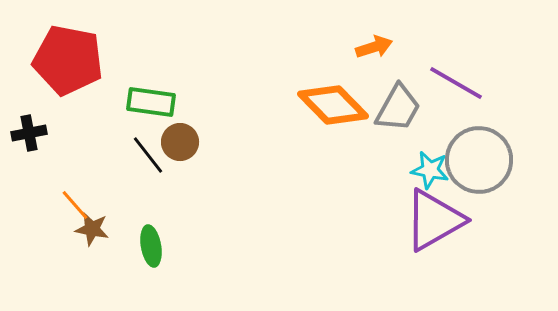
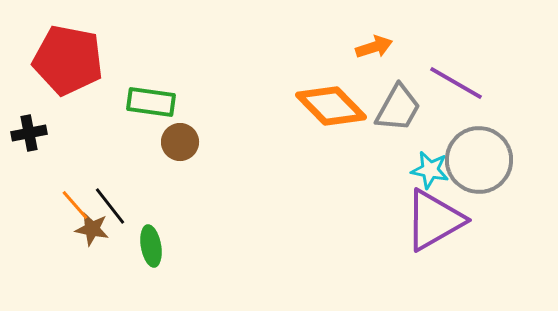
orange diamond: moved 2 px left, 1 px down
black line: moved 38 px left, 51 px down
